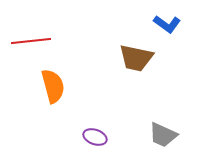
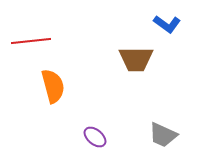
brown trapezoid: moved 1 px down; rotated 12 degrees counterclockwise
purple ellipse: rotated 20 degrees clockwise
